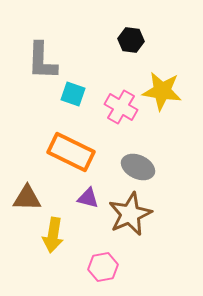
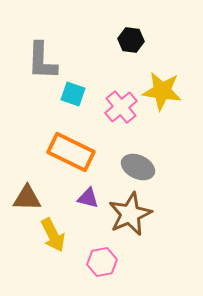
pink cross: rotated 20 degrees clockwise
yellow arrow: rotated 36 degrees counterclockwise
pink hexagon: moved 1 px left, 5 px up
